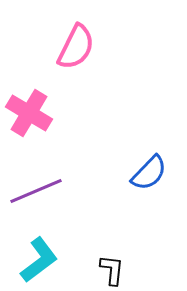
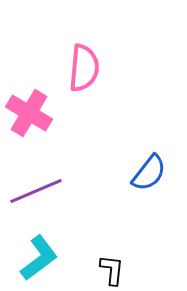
pink semicircle: moved 8 px right, 21 px down; rotated 21 degrees counterclockwise
blue semicircle: rotated 6 degrees counterclockwise
cyan L-shape: moved 2 px up
